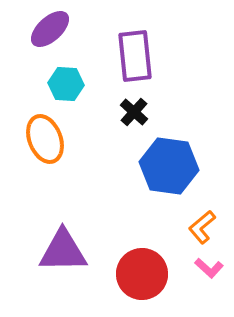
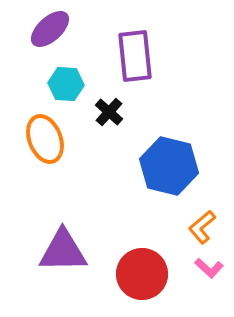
black cross: moved 25 px left
blue hexagon: rotated 6 degrees clockwise
